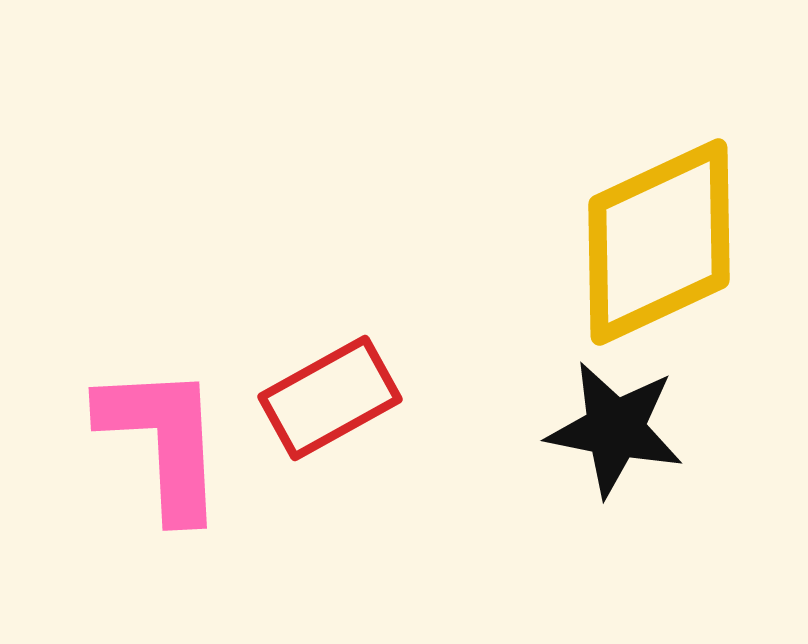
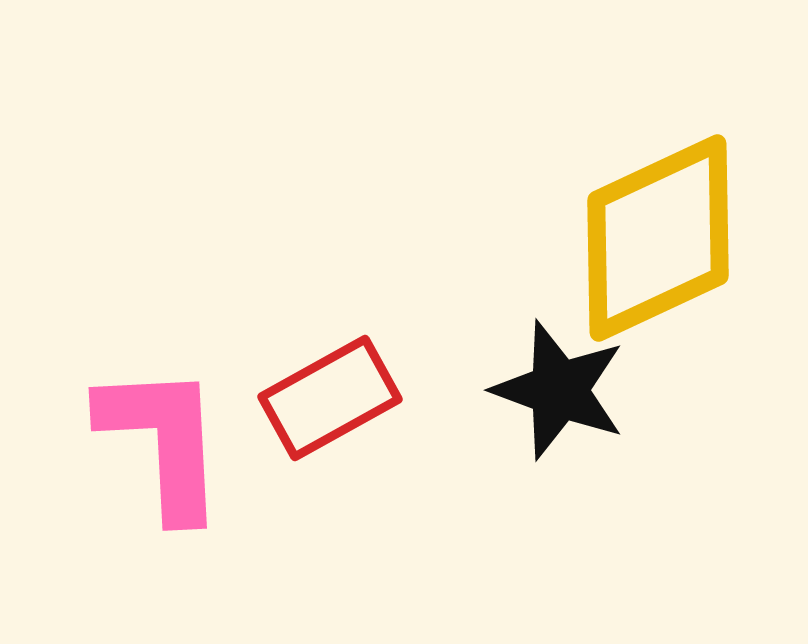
yellow diamond: moved 1 px left, 4 px up
black star: moved 56 px left, 39 px up; rotated 9 degrees clockwise
